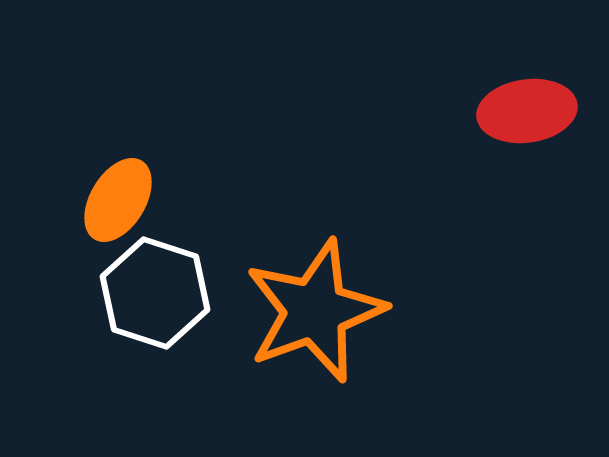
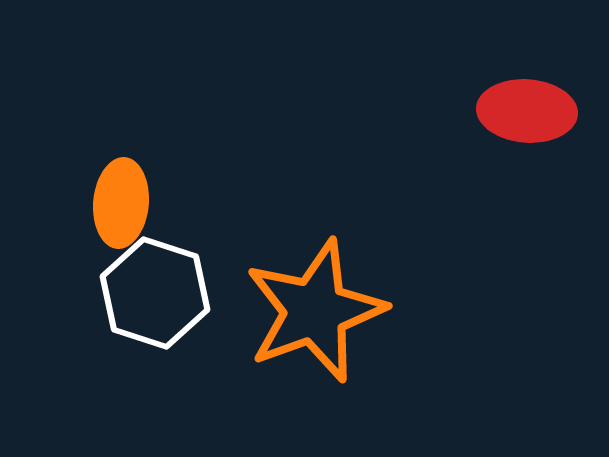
red ellipse: rotated 12 degrees clockwise
orange ellipse: moved 3 px right, 3 px down; rotated 26 degrees counterclockwise
